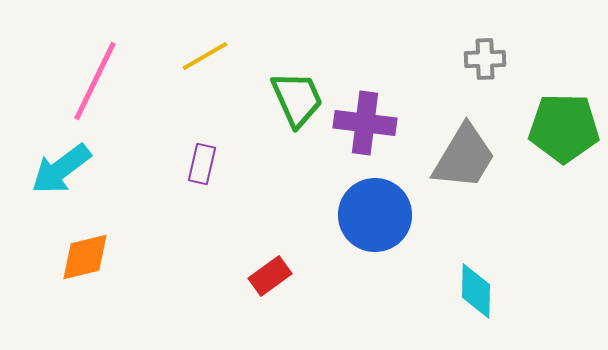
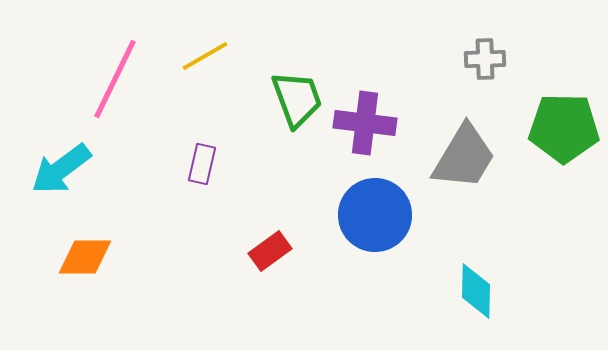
pink line: moved 20 px right, 2 px up
green trapezoid: rotated 4 degrees clockwise
orange diamond: rotated 14 degrees clockwise
red rectangle: moved 25 px up
